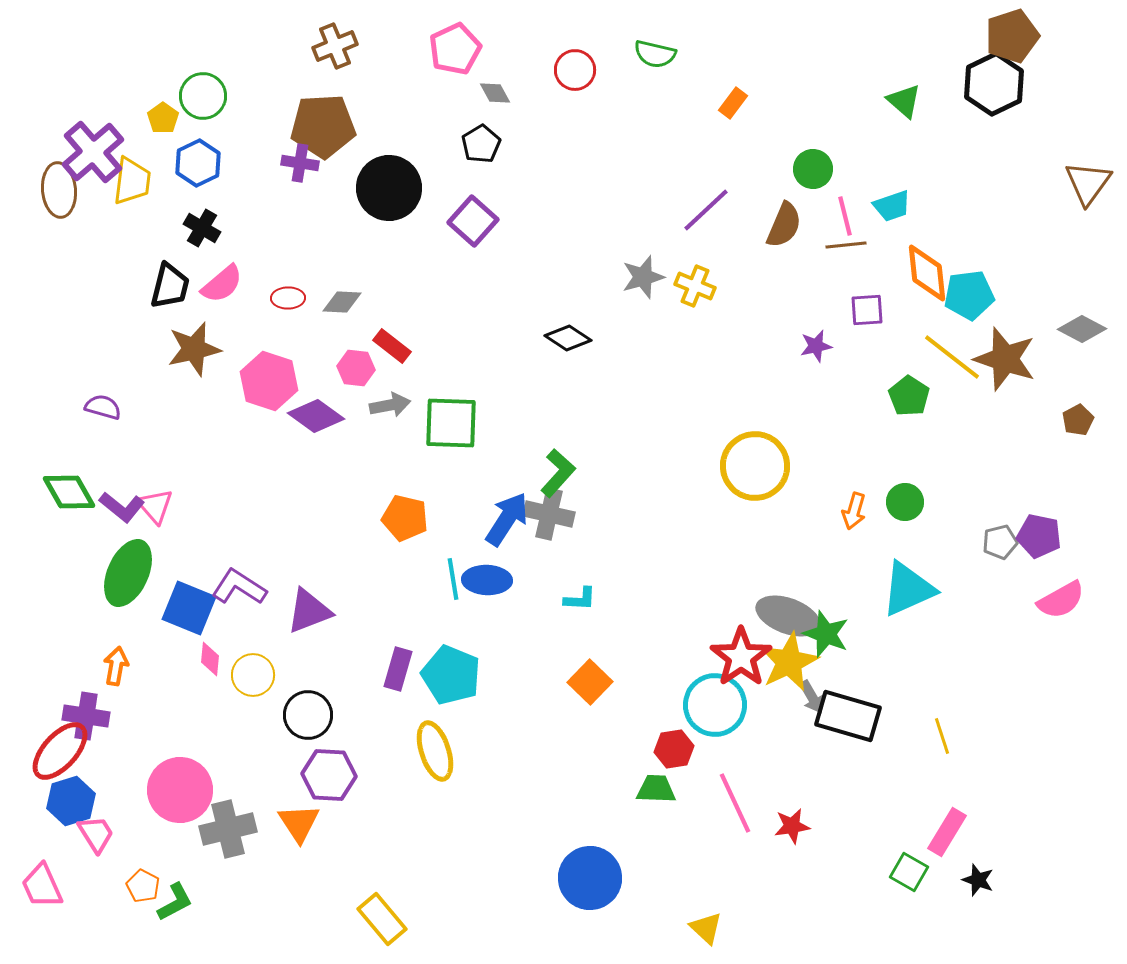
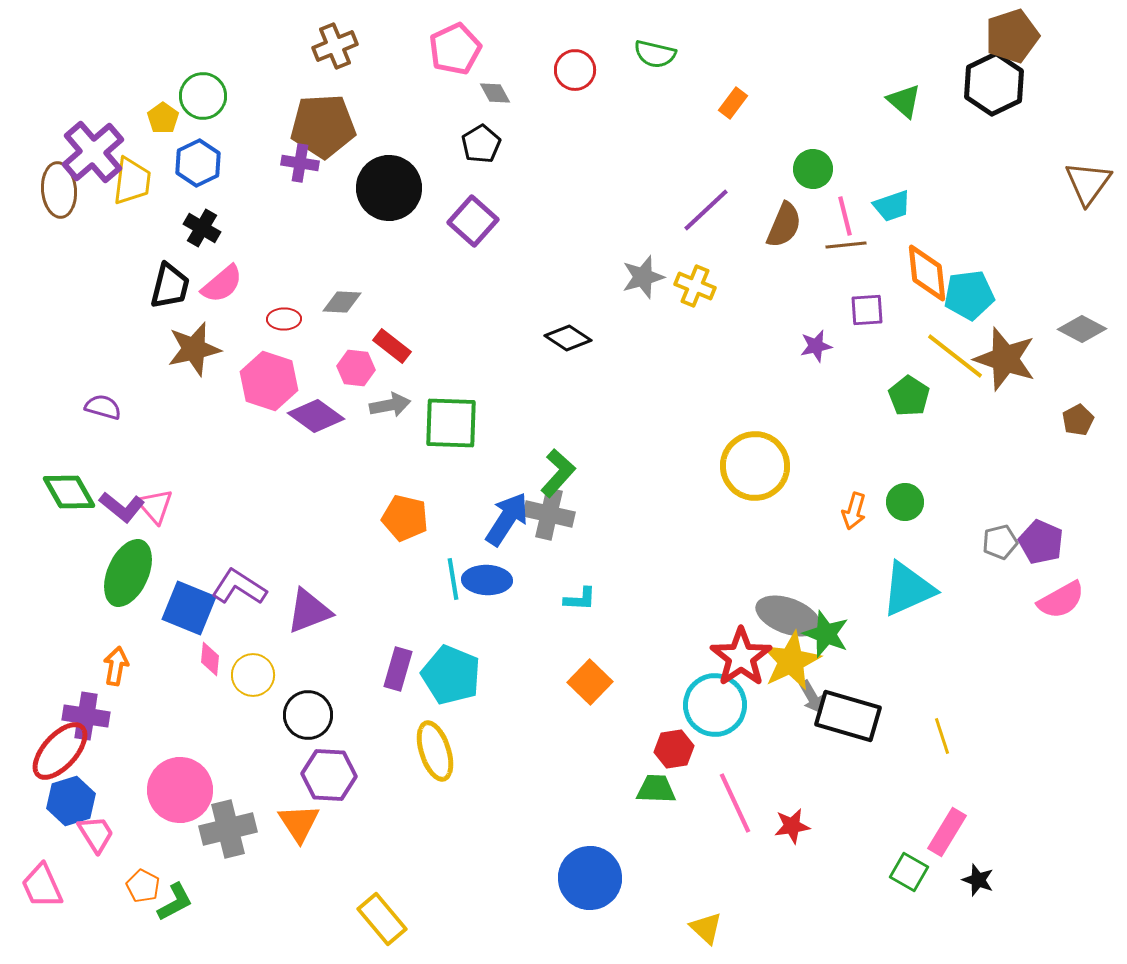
red ellipse at (288, 298): moved 4 px left, 21 px down
yellow line at (952, 357): moved 3 px right, 1 px up
purple pentagon at (1039, 536): moved 2 px right, 6 px down; rotated 12 degrees clockwise
yellow star at (789, 662): moved 2 px right, 1 px up
